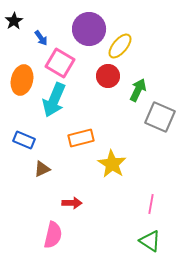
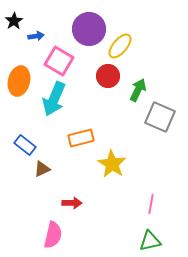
blue arrow: moved 5 px left, 2 px up; rotated 63 degrees counterclockwise
pink square: moved 1 px left, 2 px up
orange ellipse: moved 3 px left, 1 px down
cyan arrow: moved 1 px up
blue rectangle: moved 1 px right, 5 px down; rotated 15 degrees clockwise
green triangle: rotated 45 degrees counterclockwise
